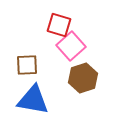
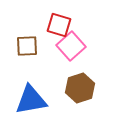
brown square: moved 19 px up
brown hexagon: moved 3 px left, 10 px down
blue triangle: moved 2 px left; rotated 20 degrees counterclockwise
